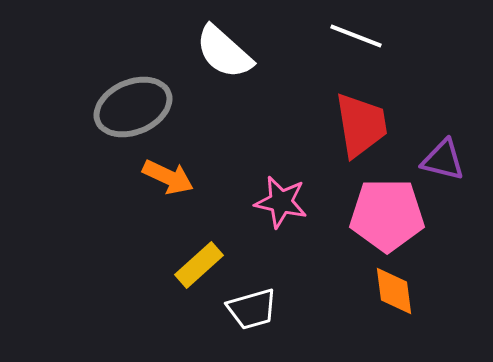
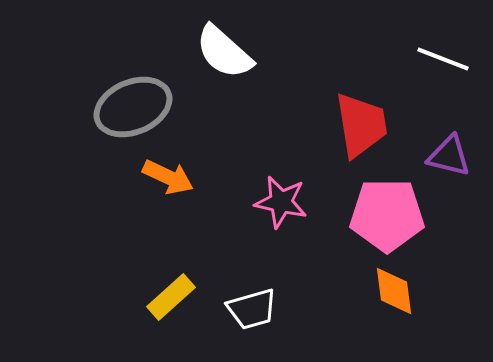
white line: moved 87 px right, 23 px down
purple triangle: moved 6 px right, 4 px up
yellow rectangle: moved 28 px left, 32 px down
